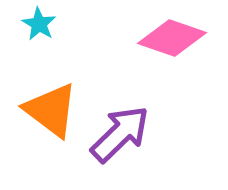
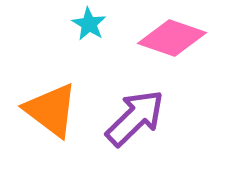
cyan star: moved 50 px right
purple arrow: moved 15 px right, 16 px up
